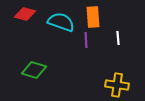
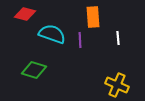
cyan semicircle: moved 9 px left, 12 px down
purple line: moved 6 px left
yellow cross: rotated 15 degrees clockwise
